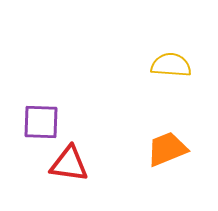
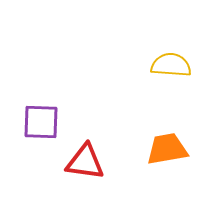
orange trapezoid: rotated 12 degrees clockwise
red triangle: moved 16 px right, 2 px up
